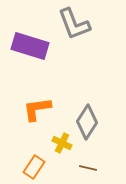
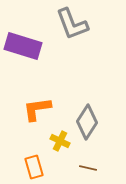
gray L-shape: moved 2 px left
purple rectangle: moved 7 px left
yellow cross: moved 2 px left, 2 px up
orange rectangle: rotated 50 degrees counterclockwise
